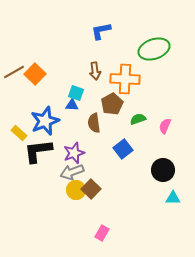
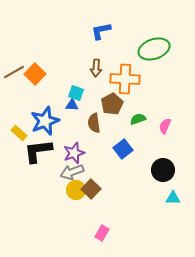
brown arrow: moved 1 px right, 3 px up; rotated 12 degrees clockwise
